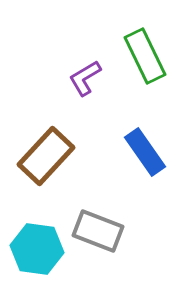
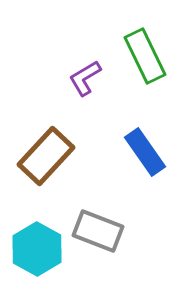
cyan hexagon: rotated 21 degrees clockwise
